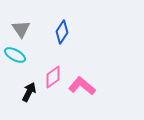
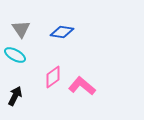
blue diamond: rotated 65 degrees clockwise
black arrow: moved 14 px left, 4 px down
